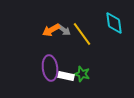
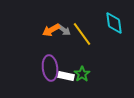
green star: rotated 21 degrees clockwise
